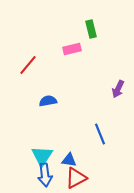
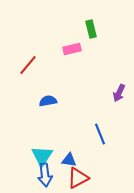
purple arrow: moved 1 px right, 4 px down
red triangle: moved 2 px right
